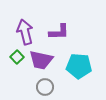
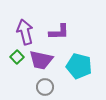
cyan pentagon: rotated 10 degrees clockwise
